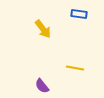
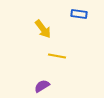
yellow line: moved 18 px left, 12 px up
purple semicircle: rotated 98 degrees clockwise
